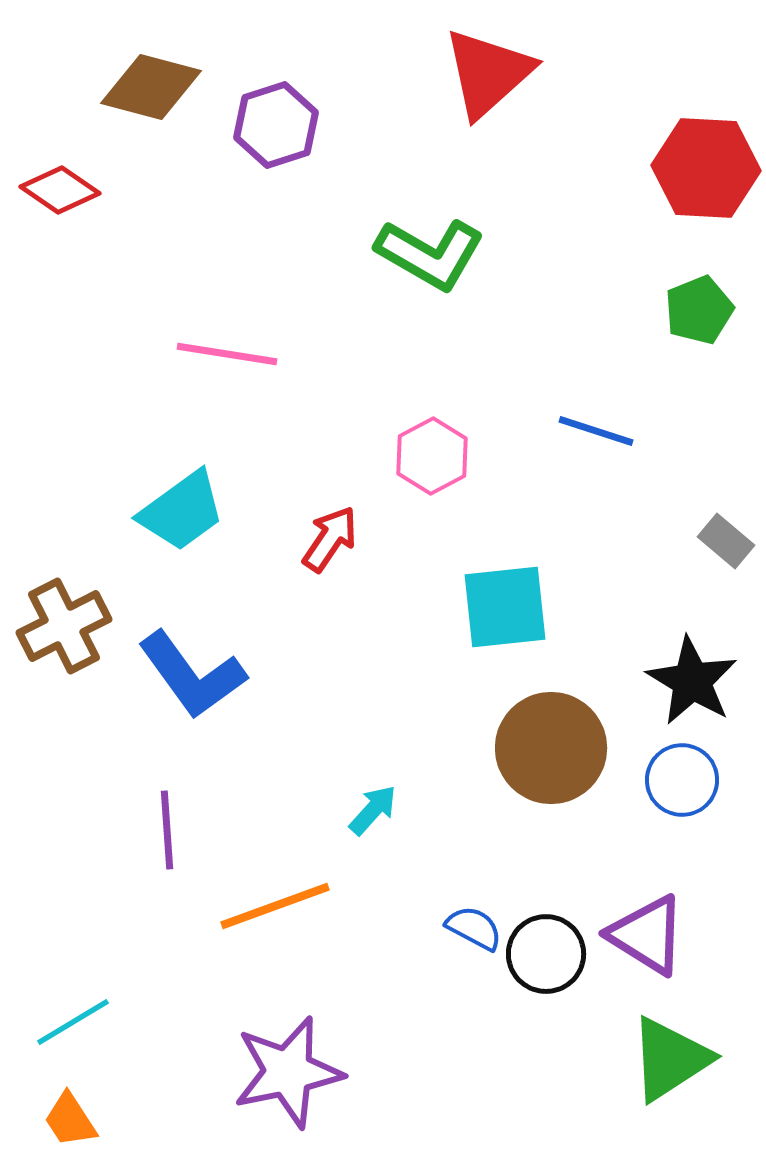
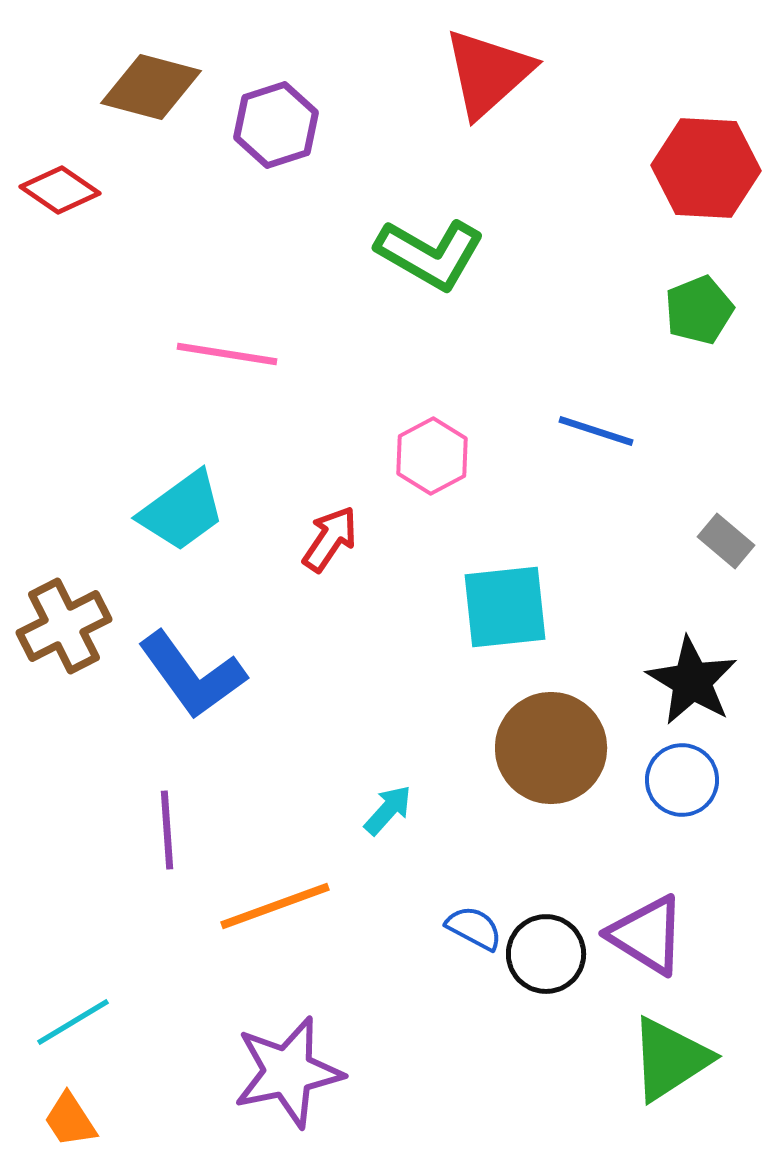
cyan arrow: moved 15 px right
